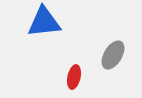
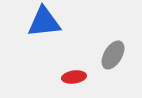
red ellipse: rotated 70 degrees clockwise
